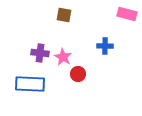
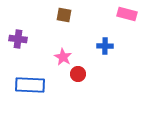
purple cross: moved 22 px left, 14 px up
blue rectangle: moved 1 px down
